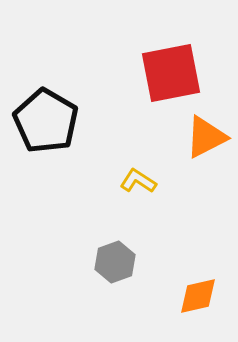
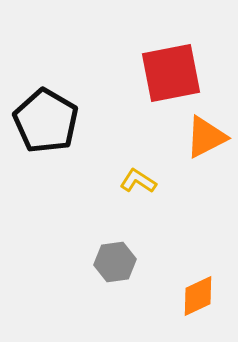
gray hexagon: rotated 12 degrees clockwise
orange diamond: rotated 12 degrees counterclockwise
